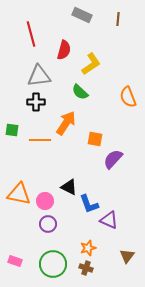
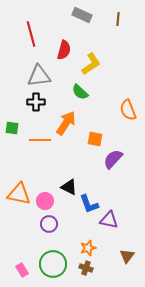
orange semicircle: moved 13 px down
green square: moved 2 px up
purple triangle: rotated 12 degrees counterclockwise
purple circle: moved 1 px right
pink rectangle: moved 7 px right, 9 px down; rotated 40 degrees clockwise
